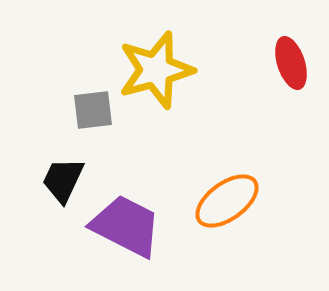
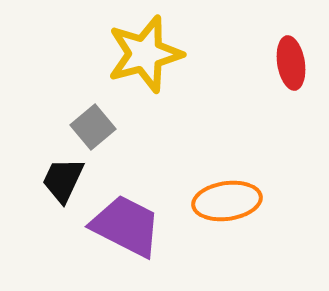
red ellipse: rotated 9 degrees clockwise
yellow star: moved 11 px left, 16 px up
gray square: moved 17 px down; rotated 33 degrees counterclockwise
orange ellipse: rotated 28 degrees clockwise
